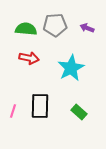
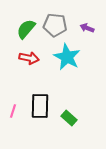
gray pentagon: rotated 10 degrees clockwise
green semicircle: rotated 55 degrees counterclockwise
cyan star: moved 4 px left, 11 px up; rotated 16 degrees counterclockwise
green rectangle: moved 10 px left, 6 px down
